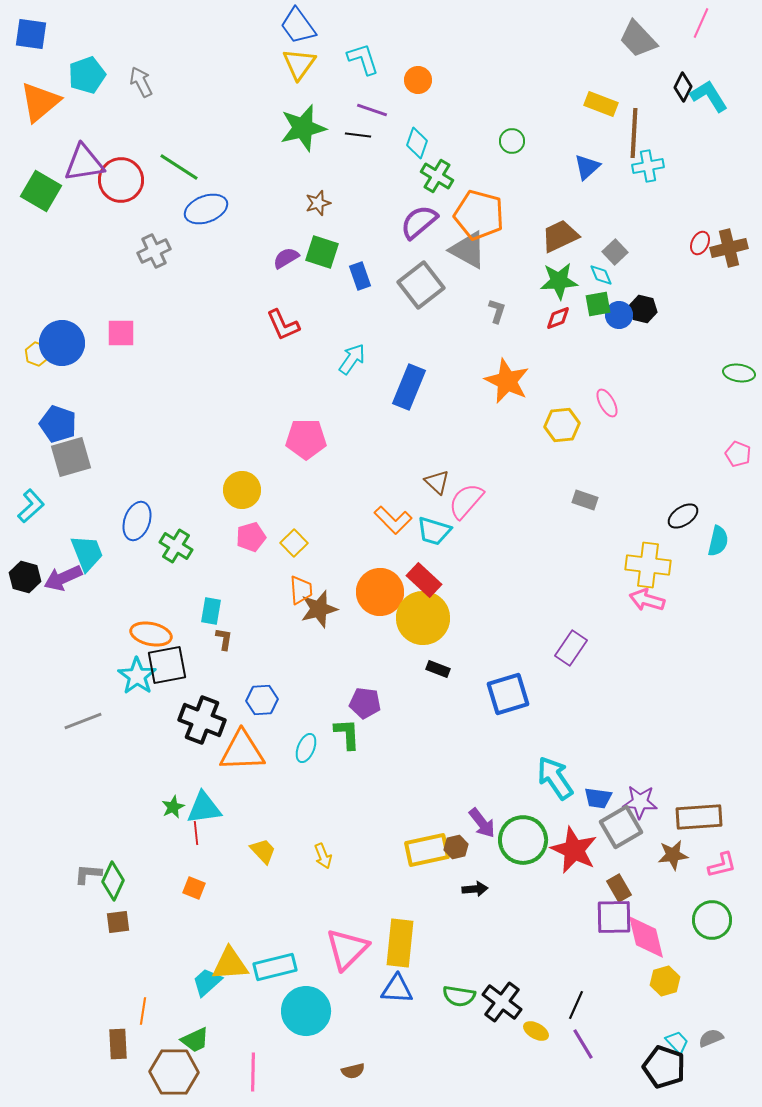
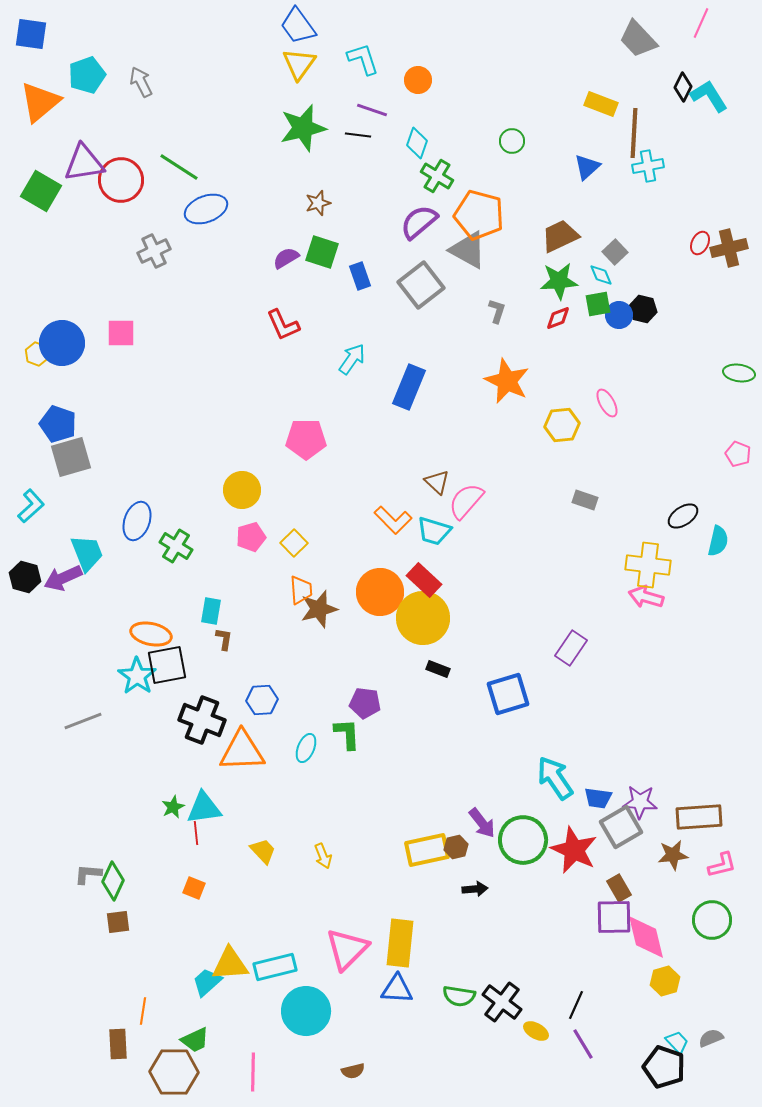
pink arrow at (647, 600): moved 1 px left, 3 px up
